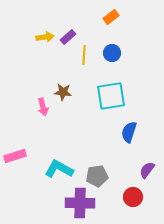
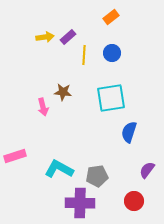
cyan square: moved 2 px down
red circle: moved 1 px right, 4 px down
